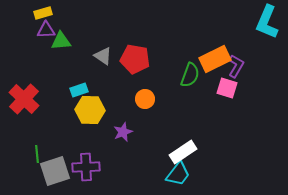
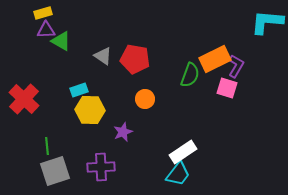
cyan L-shape: rotated 72 degrees clockwise
green triangle: rotated 35 degrees clockwise
green line: moved 10 px right, 8 px up
purple cross: moved 15 px right
